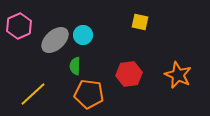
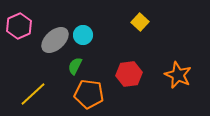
yellow square: rotated 30 degrees clockwise
green semicircle: rotated 24 degrees clockwise
